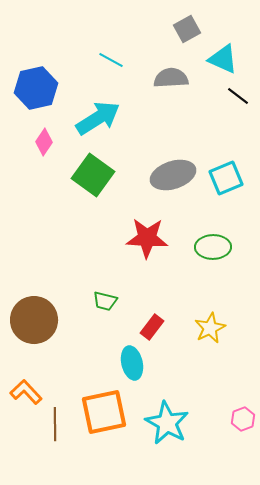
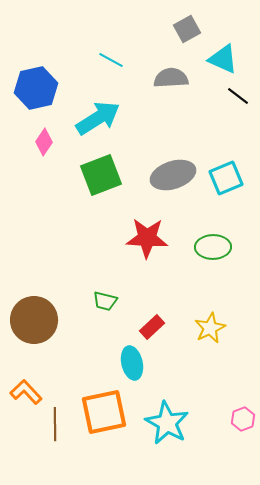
green square: moved 8 px right; rotated 33 degrees clockwise
red rectangle: rotated 10 degrees clockwise
